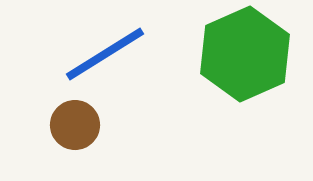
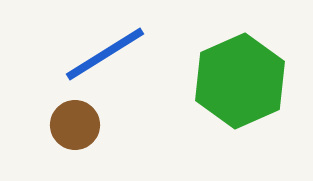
green hexagon: moved 5 px left, 27 px down
